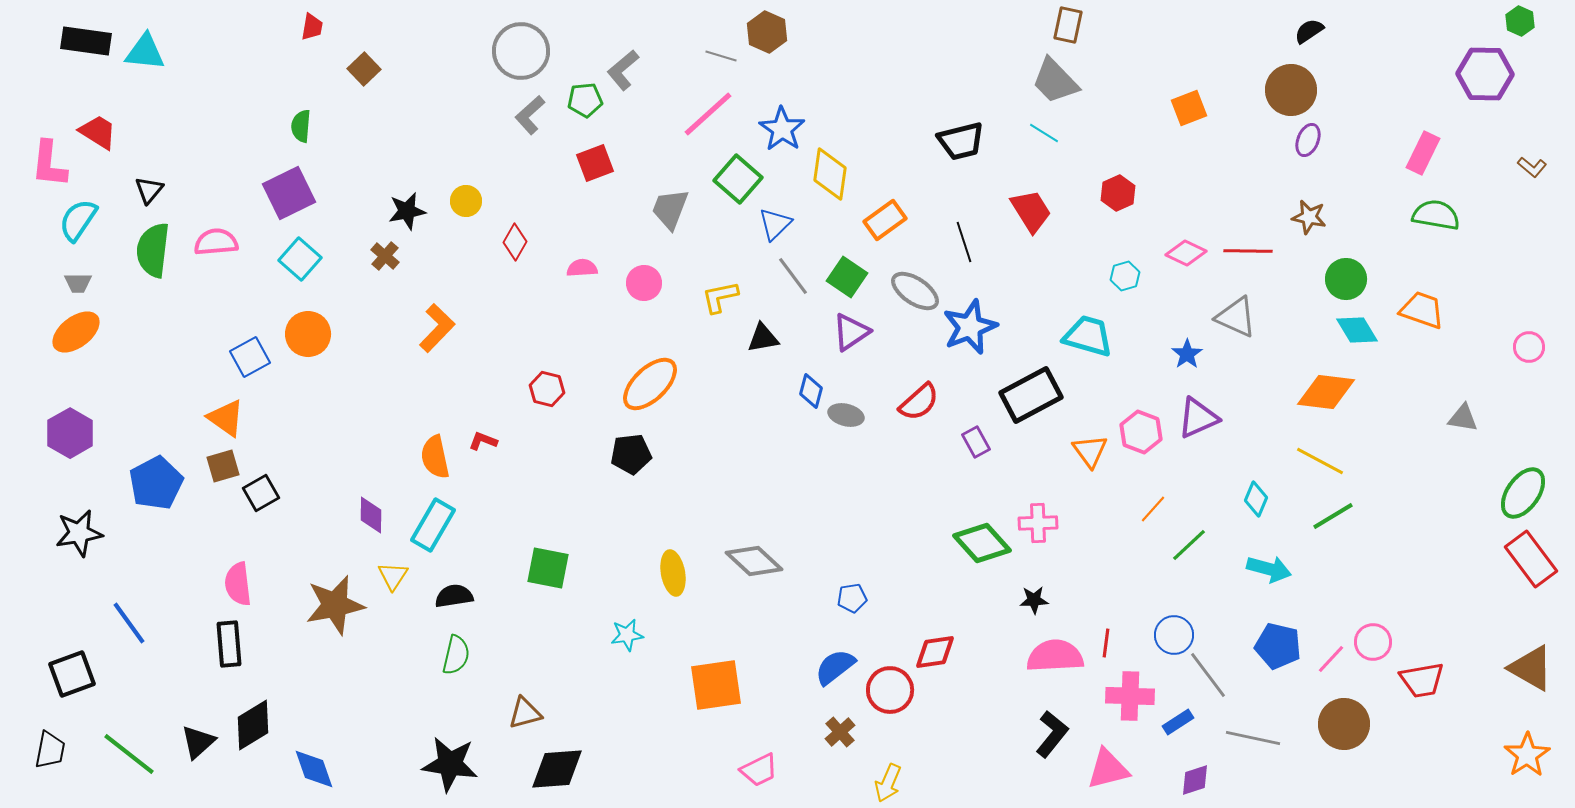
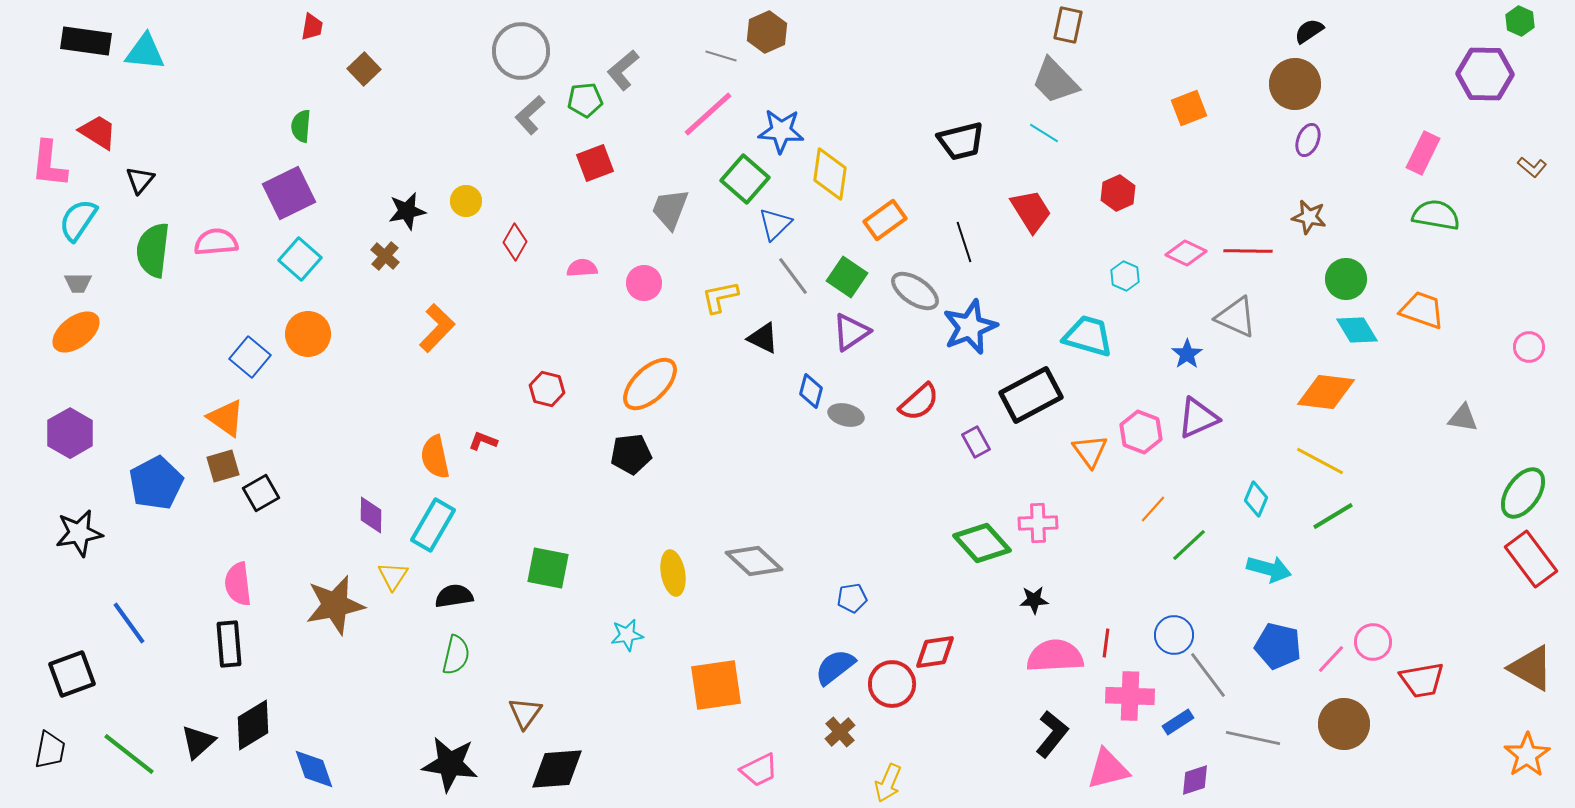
brown hexagon at (767, 32): rotated 12 degrees clockwise
brown circle at (1291, 90): moved 4 px right, 6 px up
blue star at (782, 129): moved 1 px left, 2 px down; rotated 30 degrees counterclockwise
green square at (738, 179): moved 7 px right
black triangle at (149, 190): moved 9 px left, 10 px up
cyan hexagon at (1125, 276): rotated 20 degrees counterclockwise
black triangle at (763, 338): rotated 36 degrees clockwise
blue square at (250, 357): rotated 21 degrees counterclockwise
red circle at (890, 690): moved 2 px right, 6 px up
brown triangle at (525, 713): rotated 39 degrees counterclockwise
